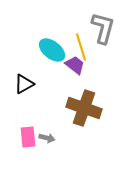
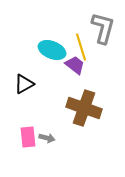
cyan ellipse: rotated 16 degrees counterclockwise
